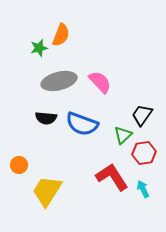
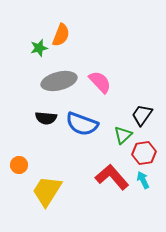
red L-shape: rotated 8 degrees counterclockwise
cyan arrow: moved 9 px up
